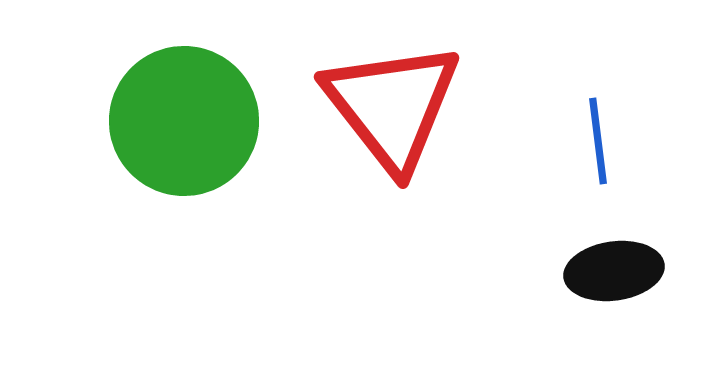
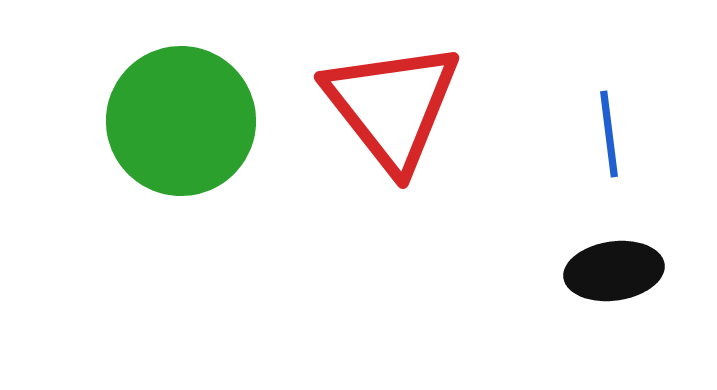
green circle: moved 3 px left
blue line: moved 11 px right, 7 px up
